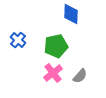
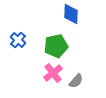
gray semicircle: moved 4 px left, 5 px down
